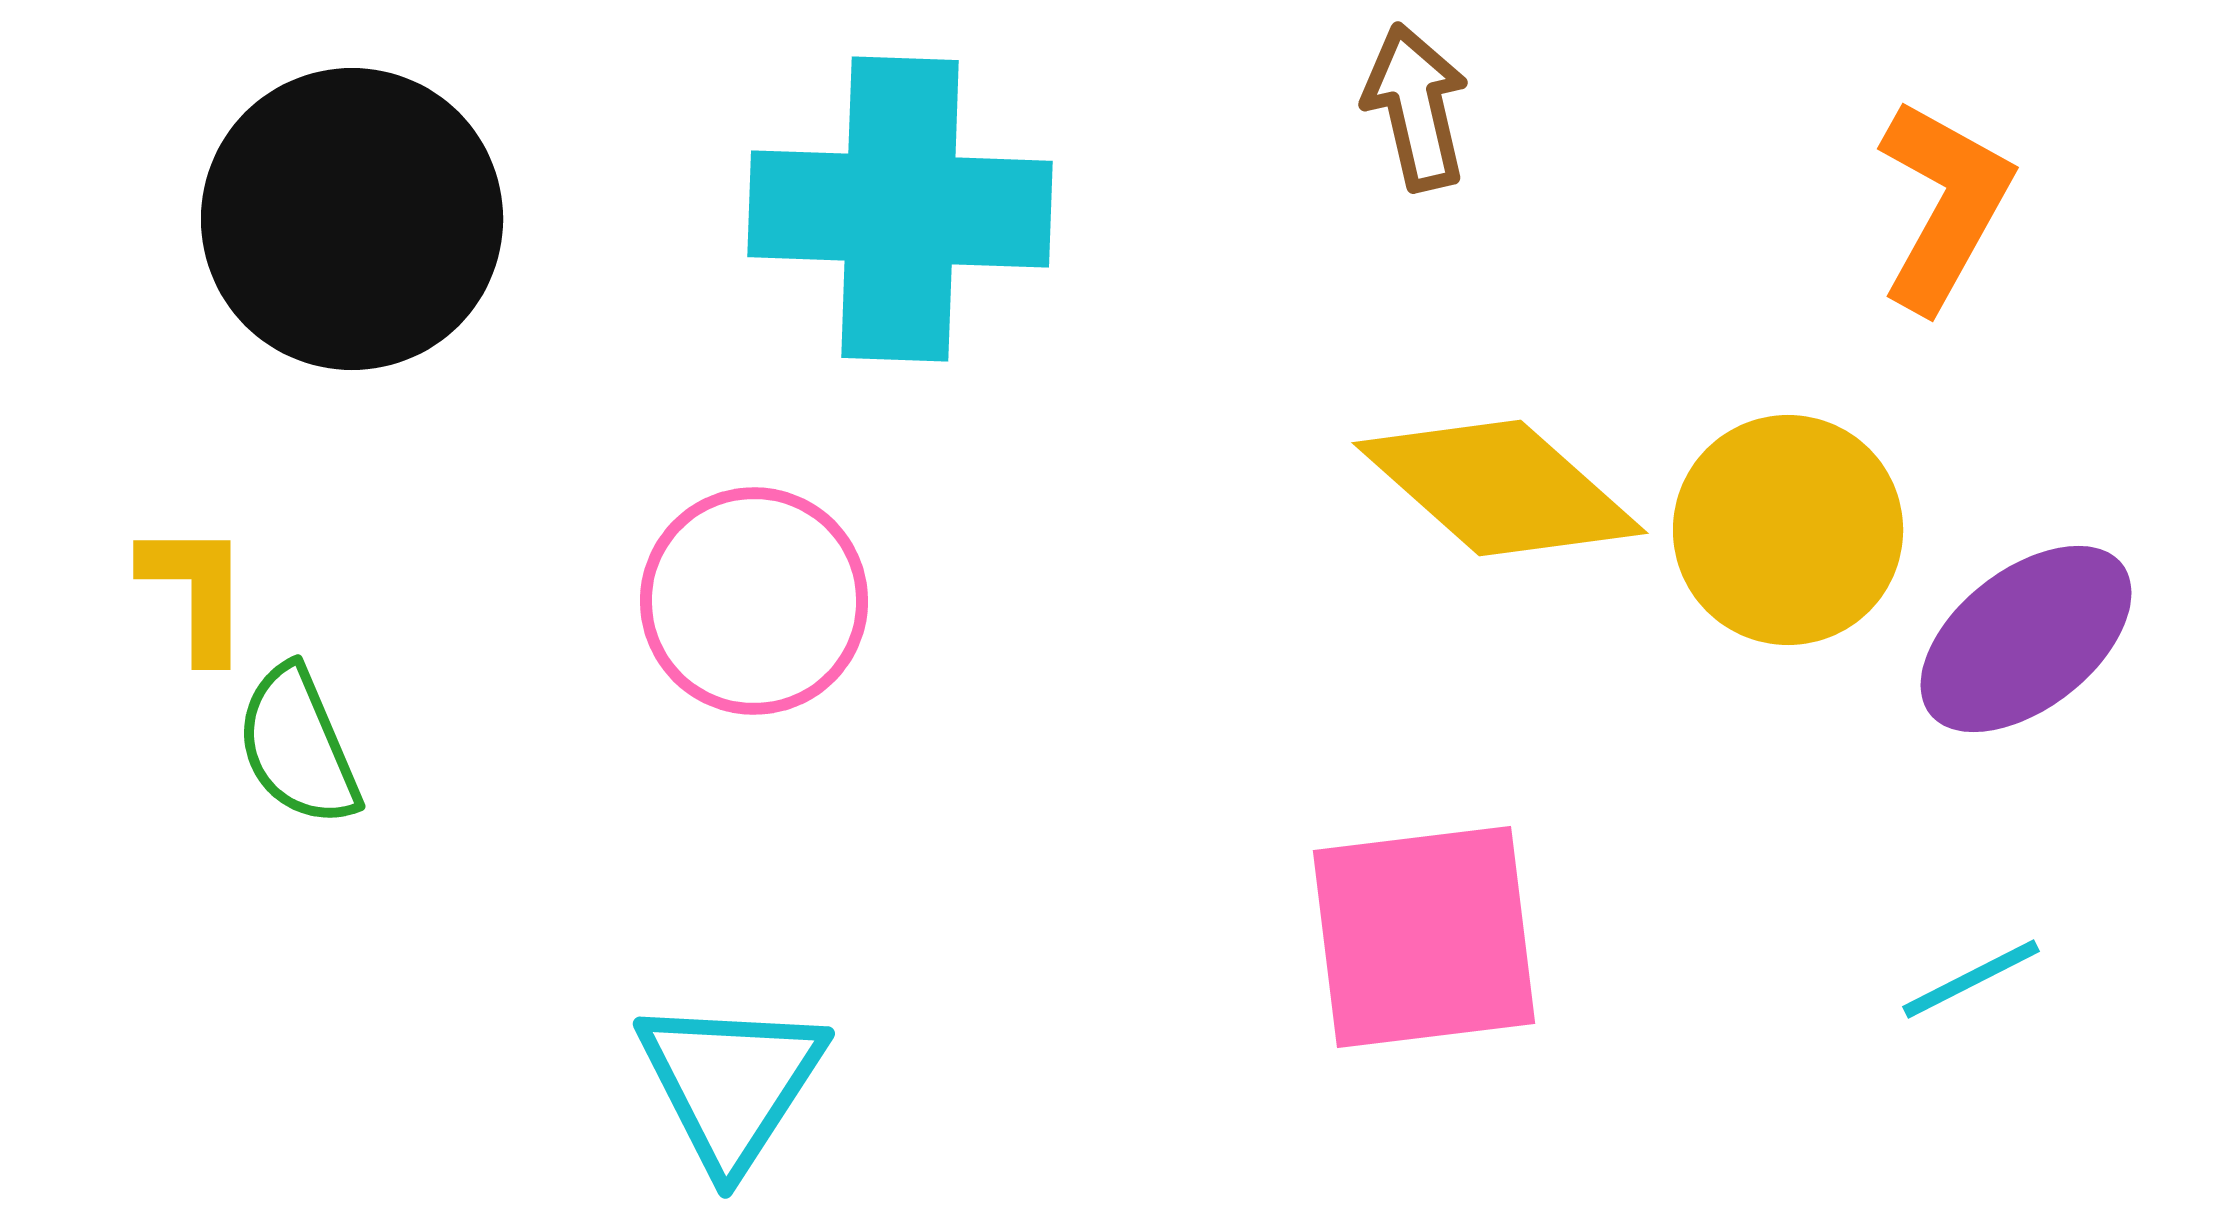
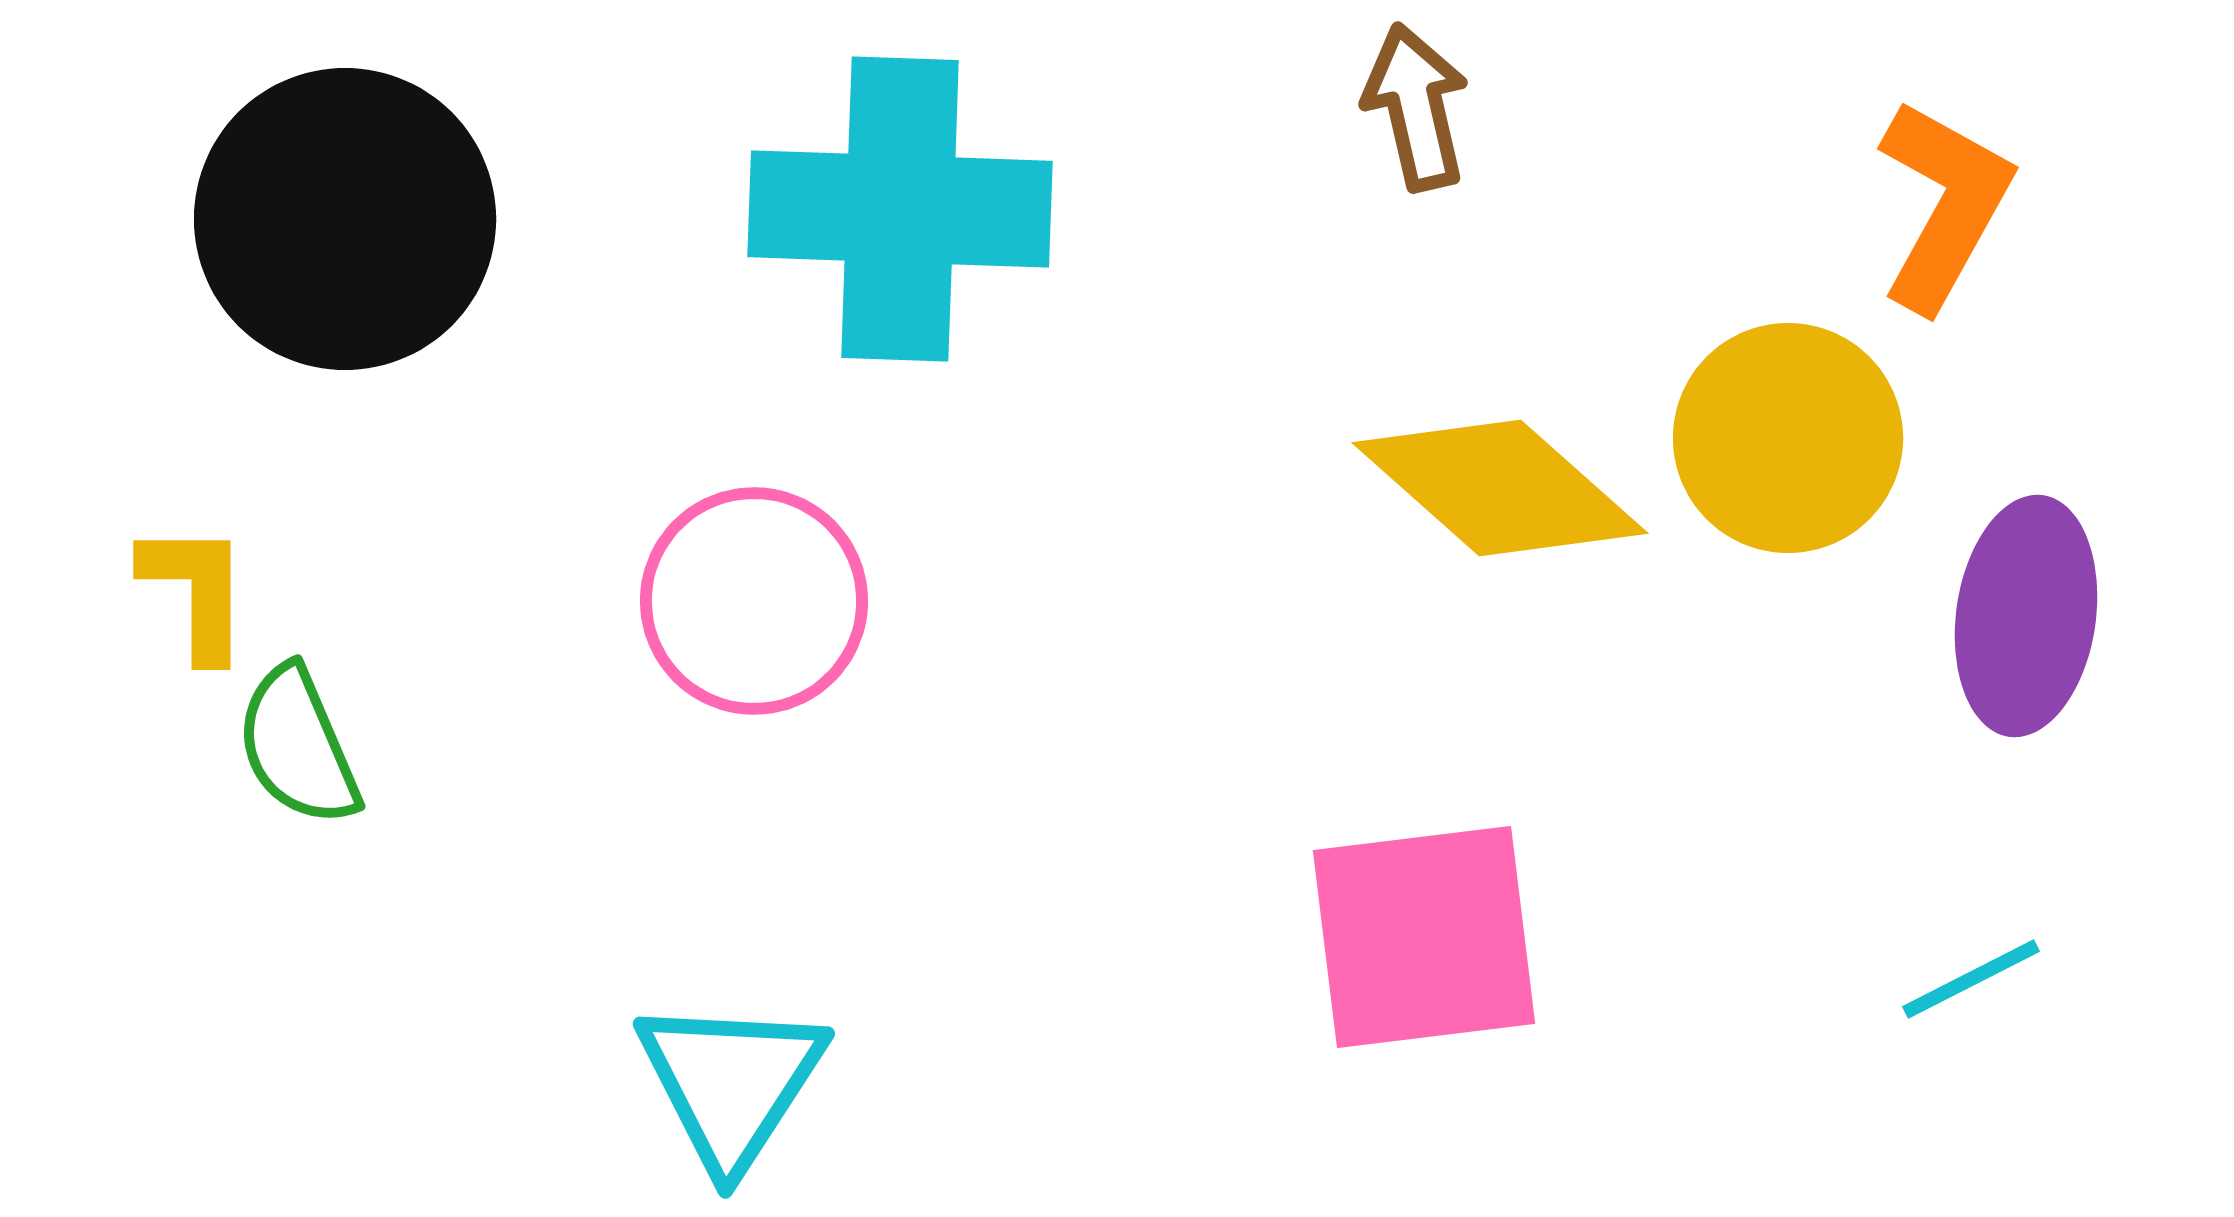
black circle: moved 7 px left
yellow circle: moved 92 px up
purple ellipse: moved 23 px up; rotated 44 degrees counterclockwise
